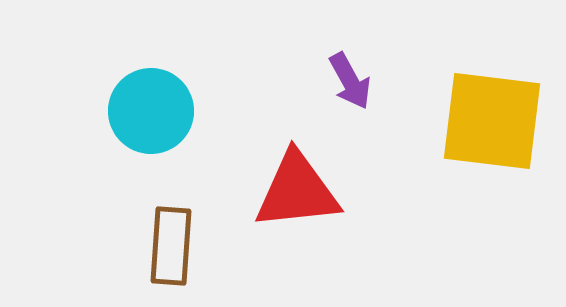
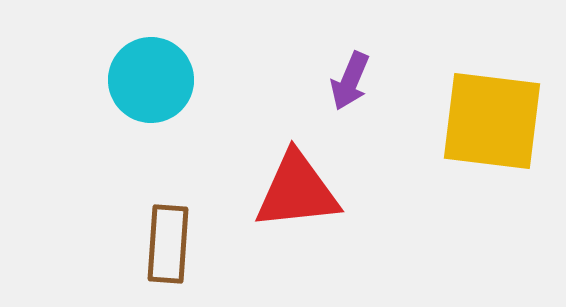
purple arrow: rotated 52 degrees clockwise
cyan circle: moved 31 px up
brown rectangle: moved 3 px left, 2 px up
